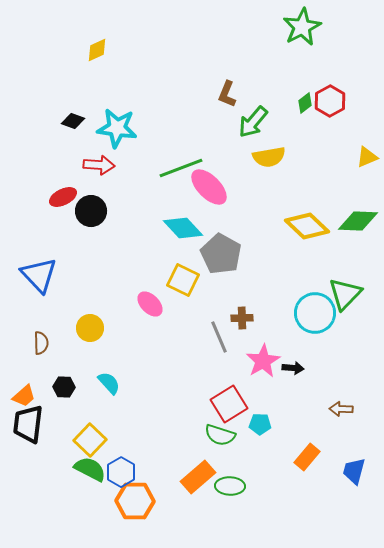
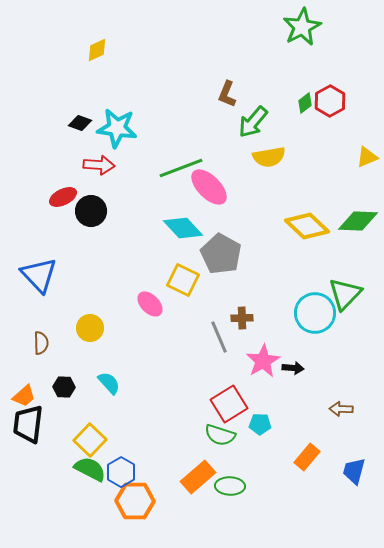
black diamond at (73, 121): moved 7 px right, 2 px down
